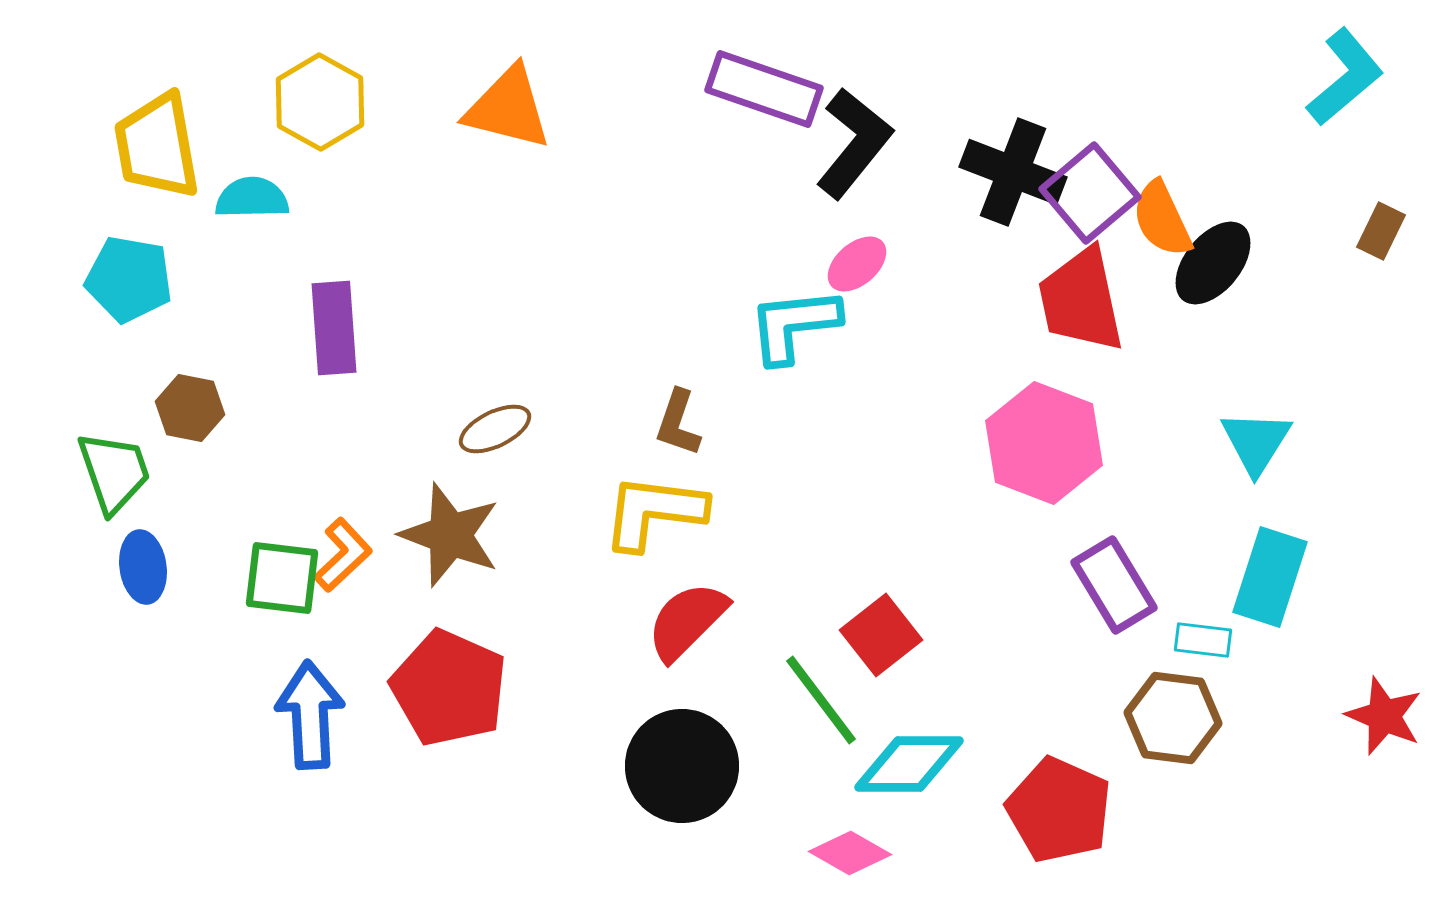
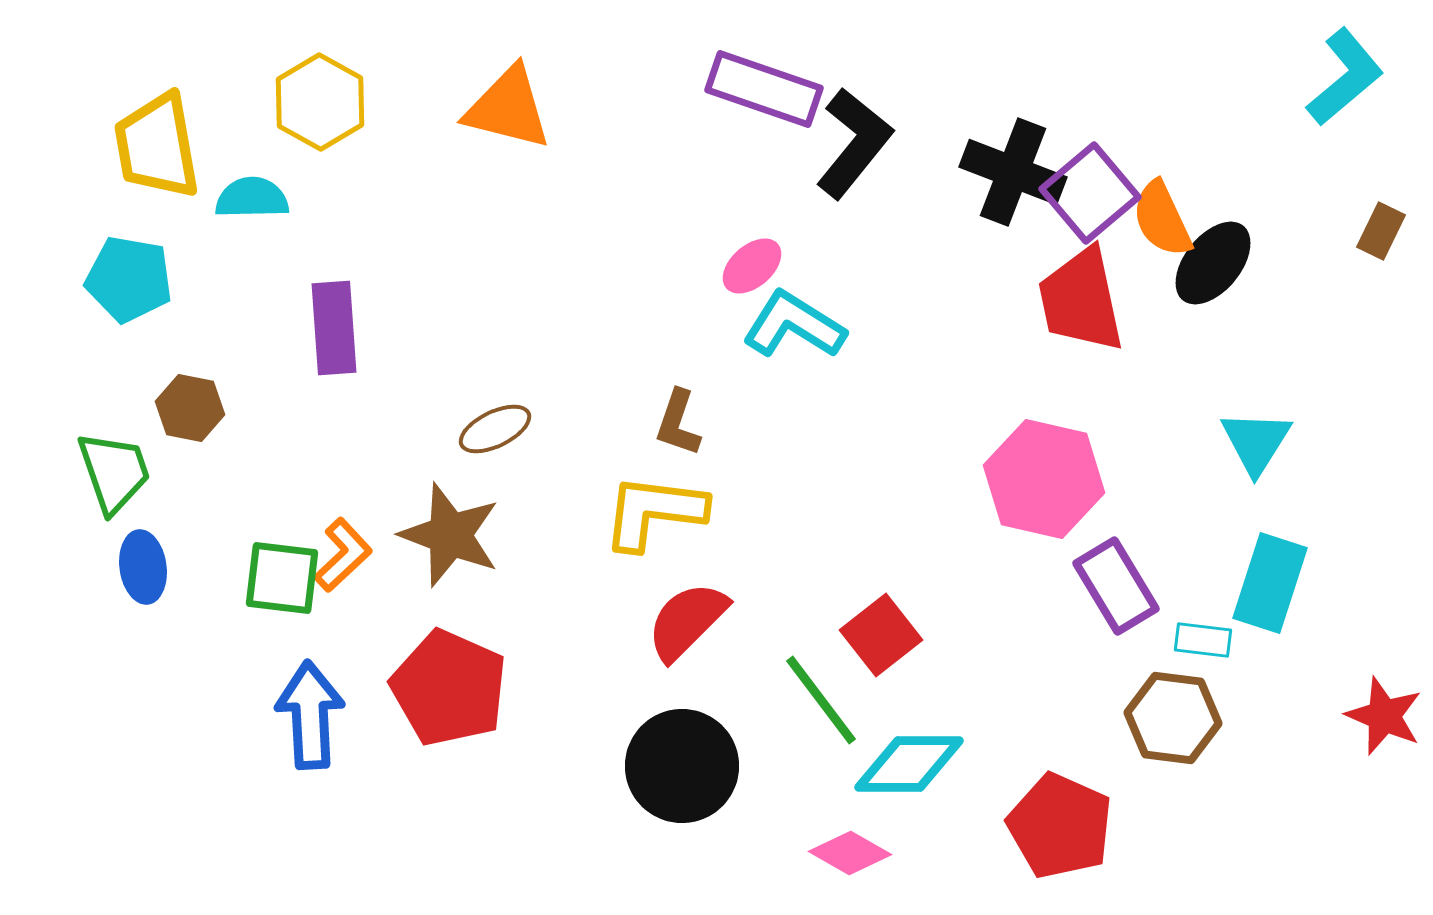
pink ellipse at (857, 264): moved 105 px left, 2 px down
cyan L-shape at (794, 325): rotated 38 degrees clockwise
pink hexagon at (1044, 443): moved 36 px down; rotated 8 degrees counterclockwise
cyan rectangle at (1270, 577): moved 6 px down
purple rectangle at (1114, 585): moved 2 px right, 1 px down
red pentagon at (1059, 810): moved 1 px right, 16 px down
